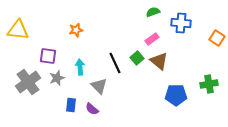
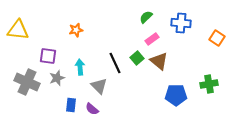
green semicircle: moved 7 px left, 5 px down; rotated 24 degrees counterclockwise
gray cross: moved 1 px left; rotated 30 degrees counterclockwise
